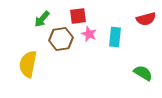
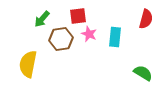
red semicircle: rotated 60 degrees counterclockwise
